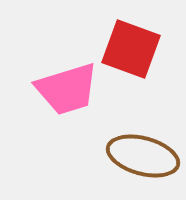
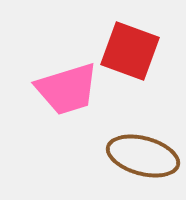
red square: moved 1 px left, 2 px down
